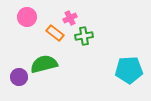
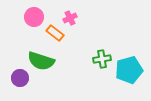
pink circle: moved 7 px right
green cross: moved 18 px right, 23 px down
green semicircle: moved 3 px left, 3 px up; rotated 148 degrees counterclockwise
cyan pentagon: rotated 12 degrees counterclockwise
purple circle: moved 1 px right, 1 px down
